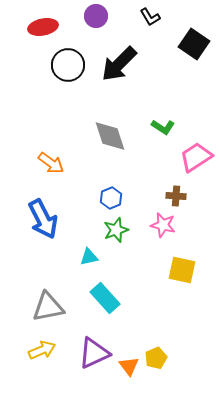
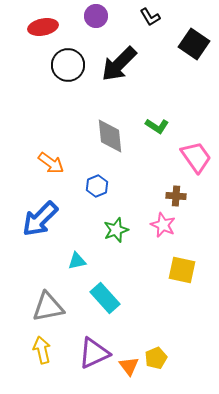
green L-shape: moved 6 px left, 1 px up
gray diamond: rotated 12 degrees clockwise
pink trapezoid: rotated 88 degrees clockwise
blue hexagon: moved 14 px left, 12 px up
blue arrow: moved 3 px left; rotated 72 degrees clockwise
pink star: rotated 10 degrees clockwise
cyan triangle: moved 12 px left, 4 px down
yellow arrow: rotated 80 degrees counterclockwise
